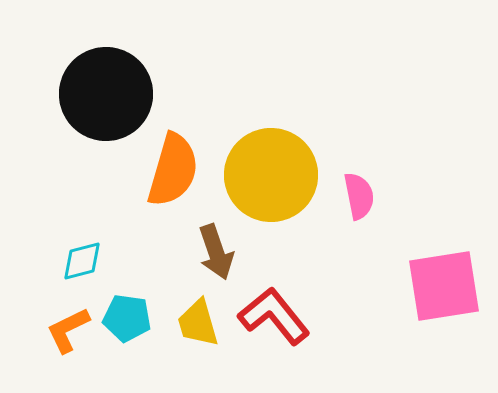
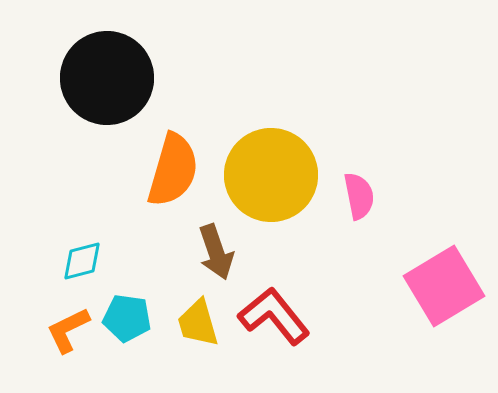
black circle: moved 1 px right, 16 px up
pink square: rotated 22 degrees counterclockwise
